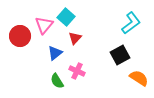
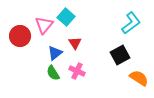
red triangle: moved 5 px down; rotated 16 degrees counterclockwise
green semicircle: moved 4 px left, 8 px up
